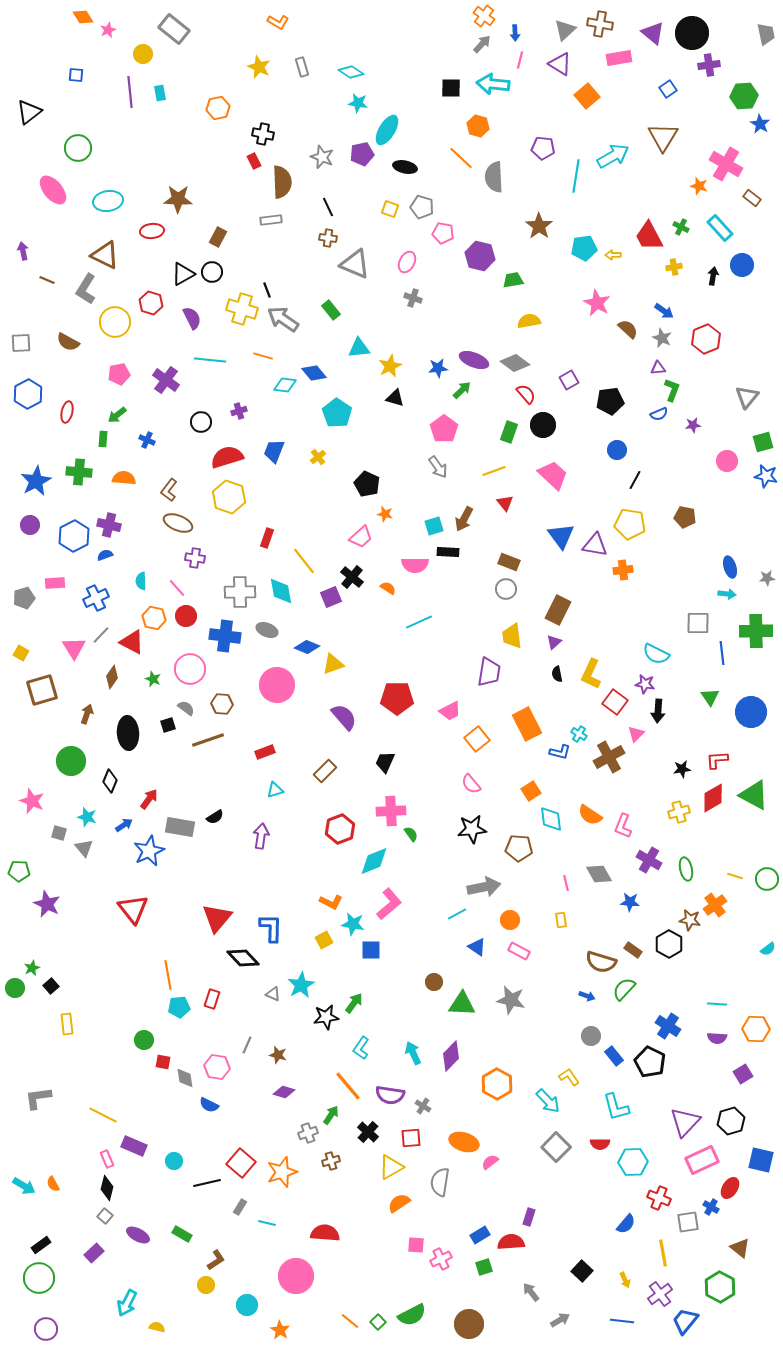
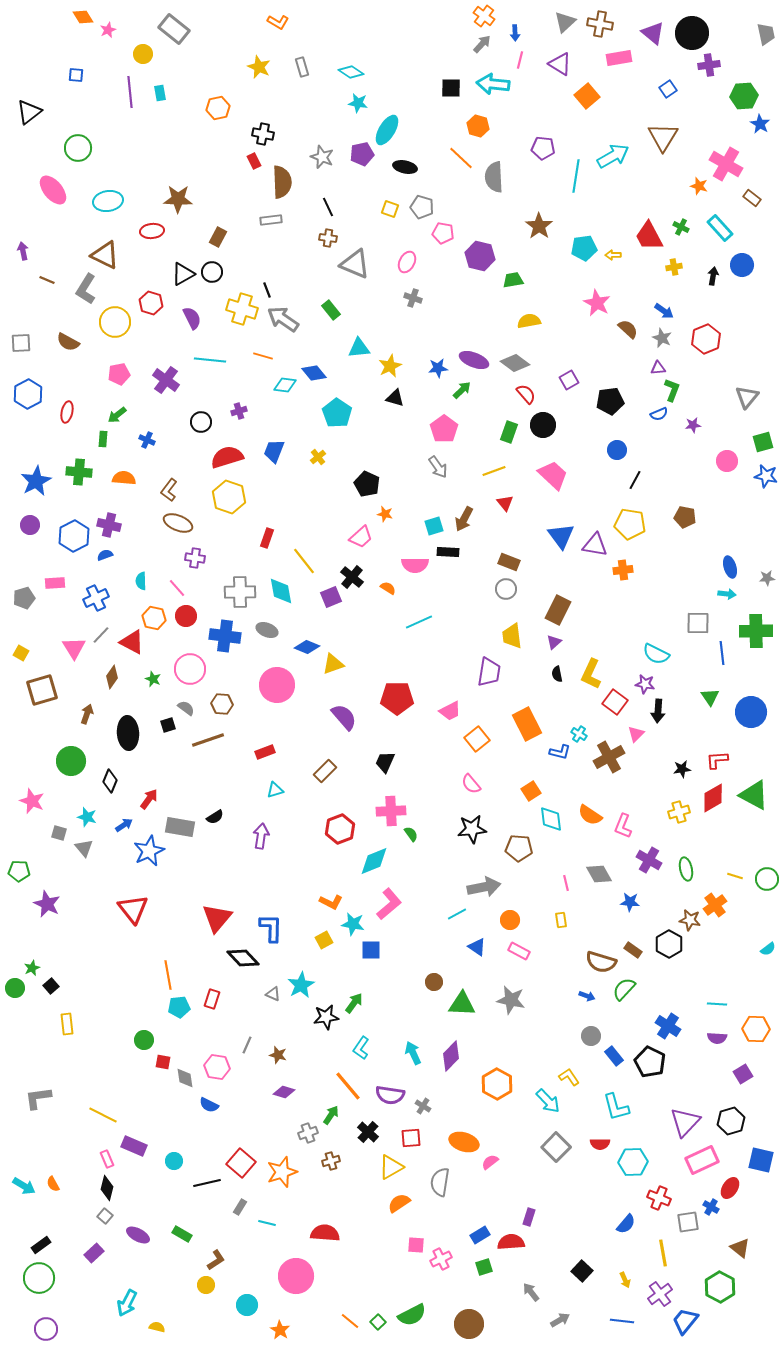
gray triangle at (565, 30): moved 8 px up
